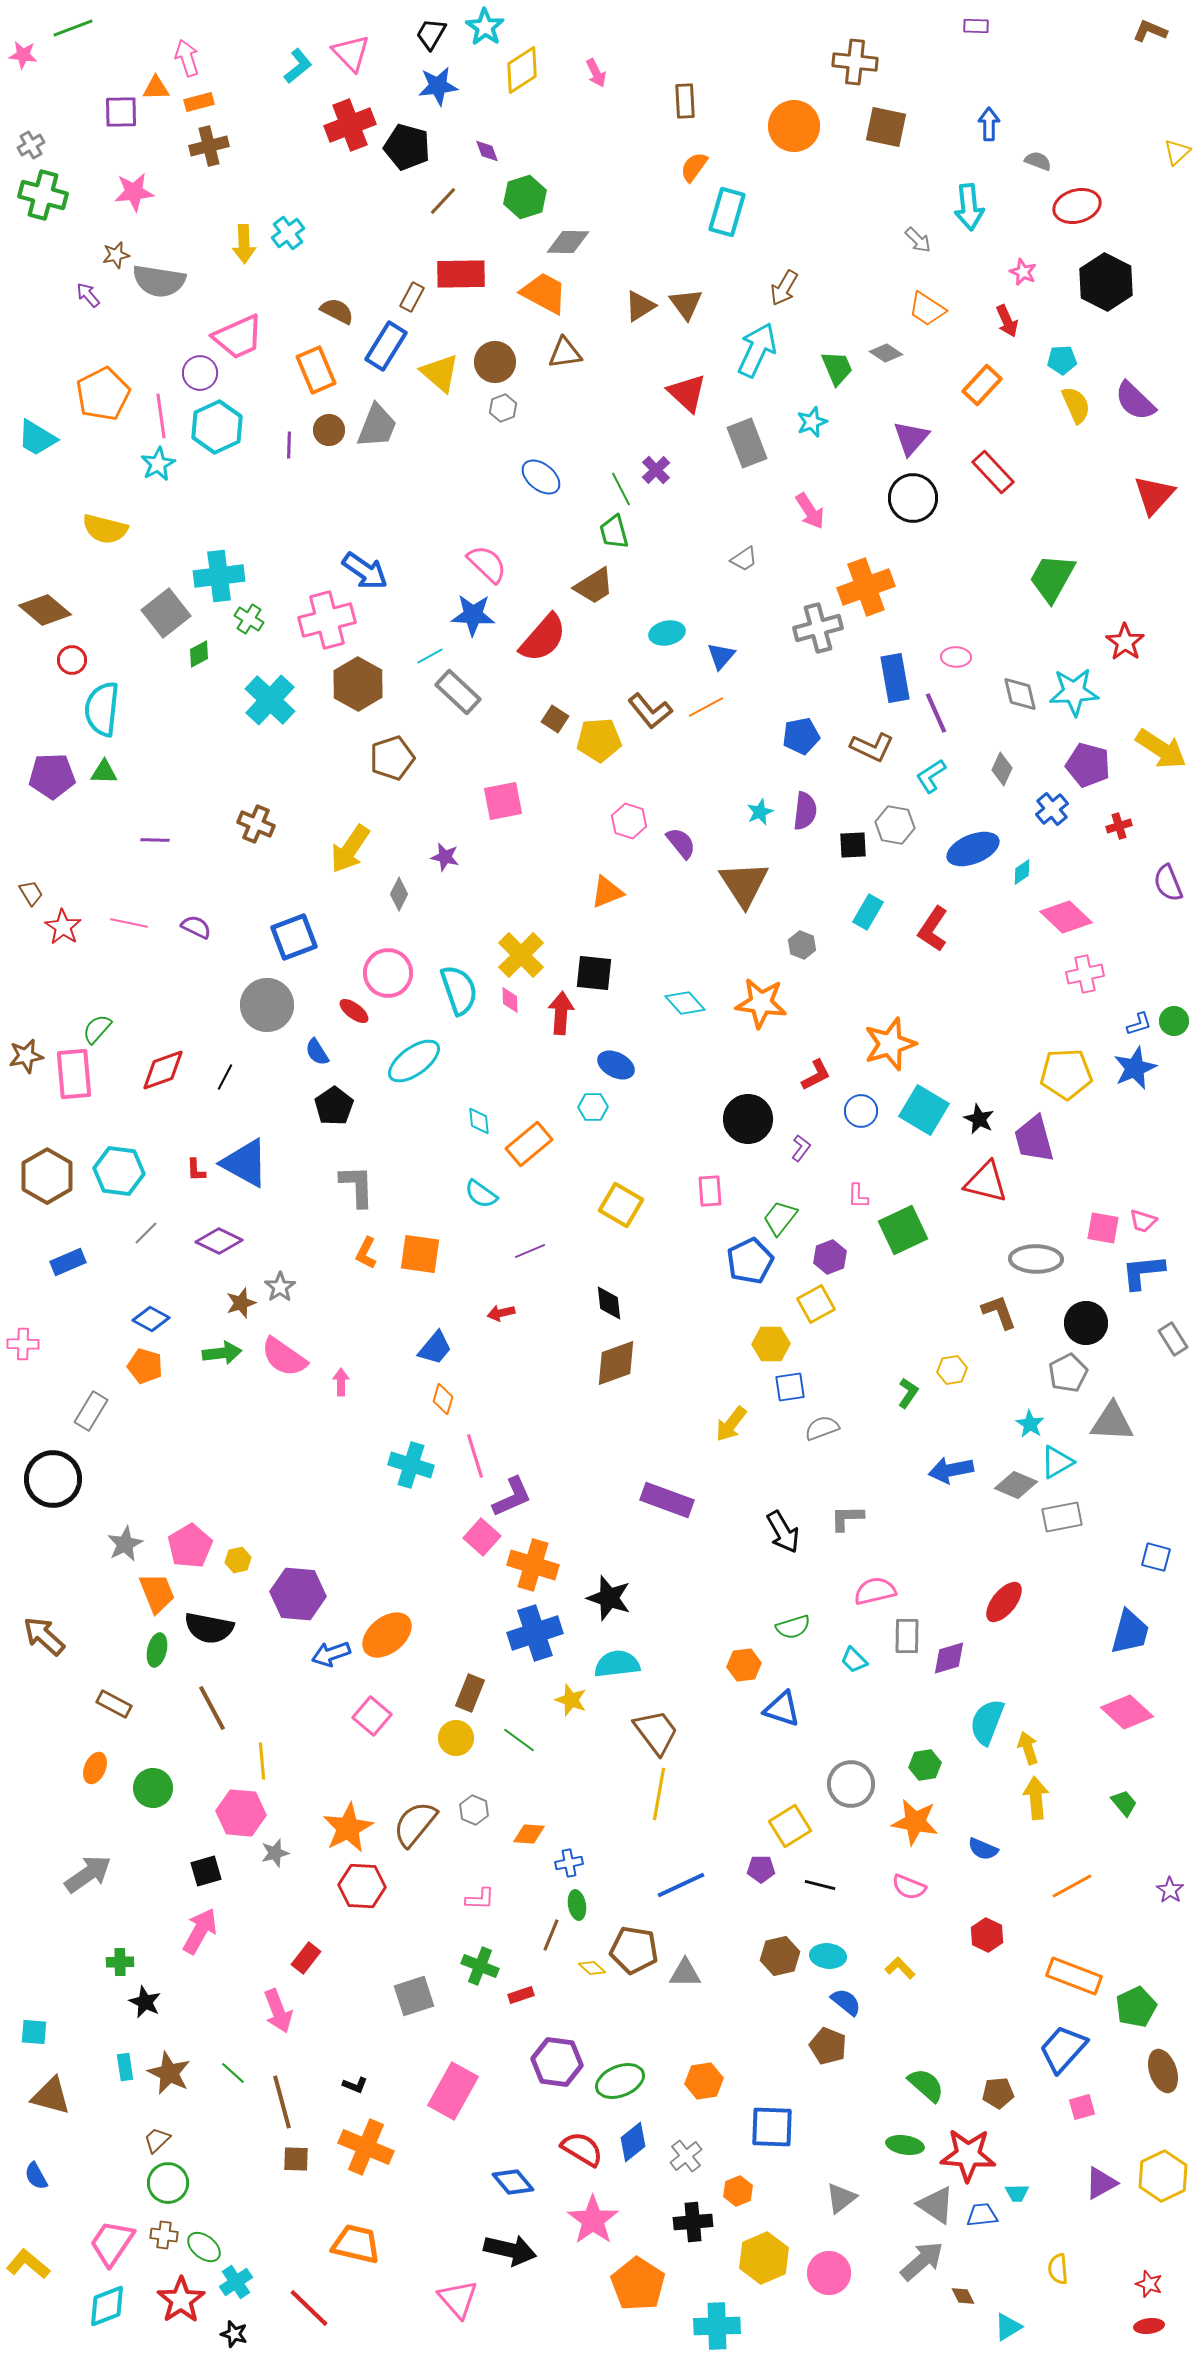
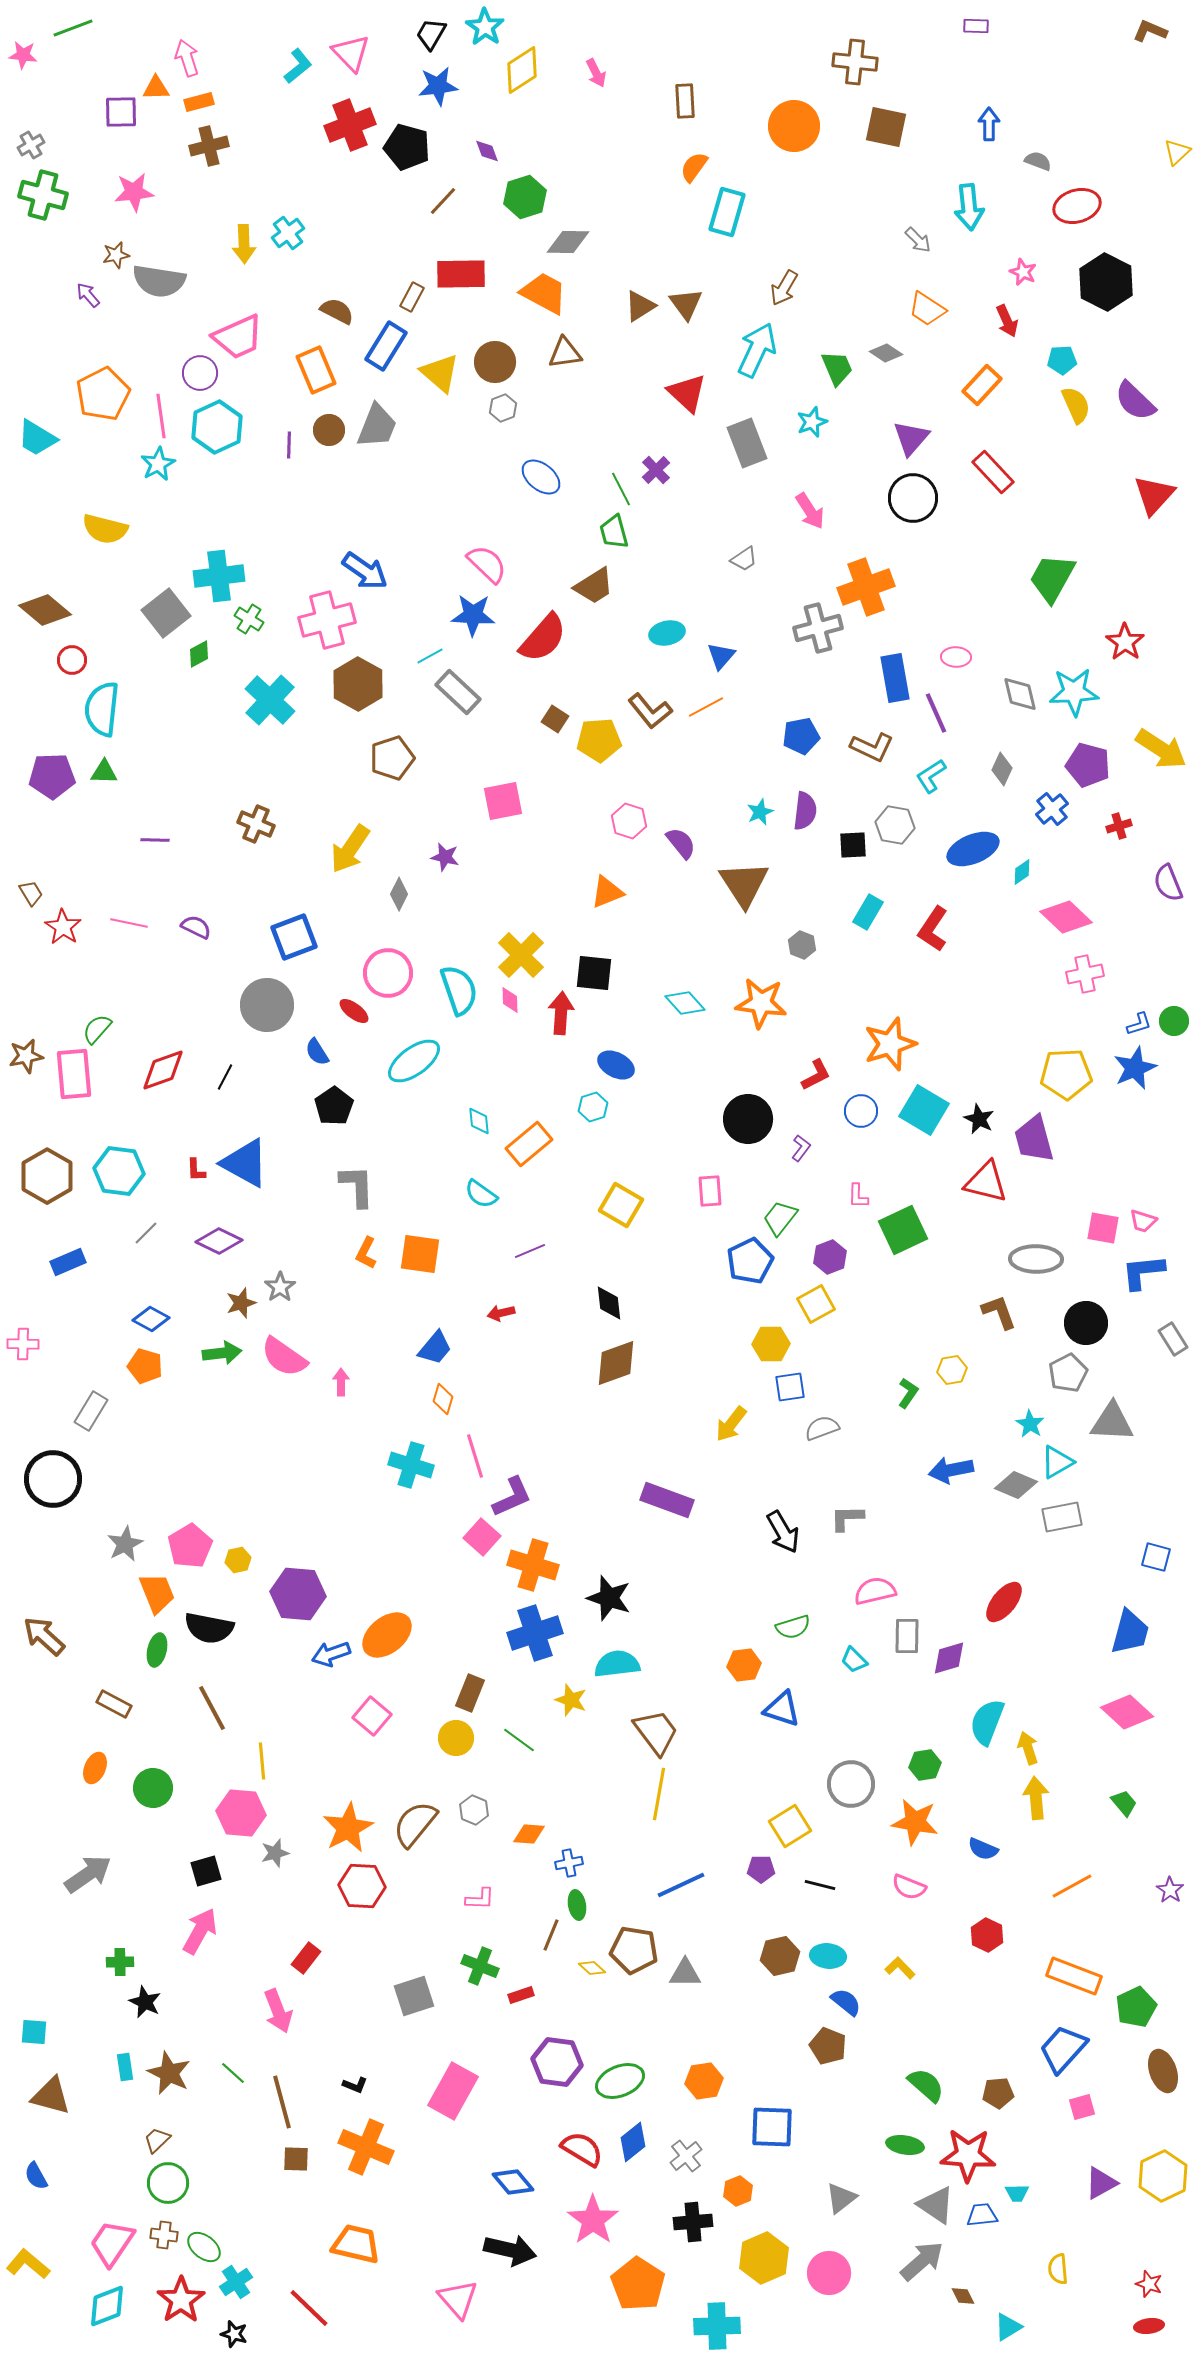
cyan hexagon at (593, 1107): rotated 16 degrees counterclockwise
